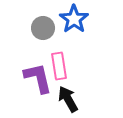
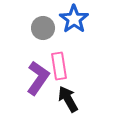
purple L-shape: rotated 48 degrees clockwise
